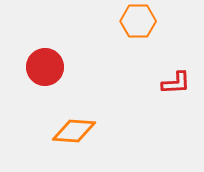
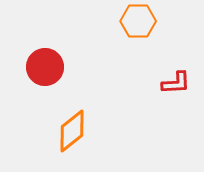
orange diamond: moved 2 px left; rotated 42 degrees counterclockwise
